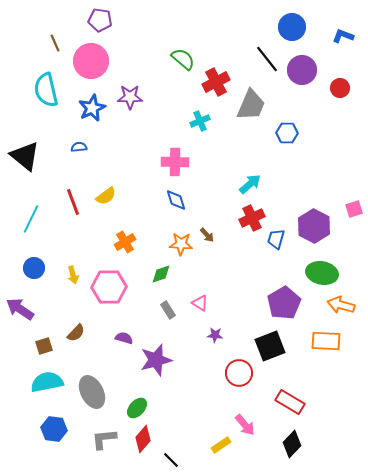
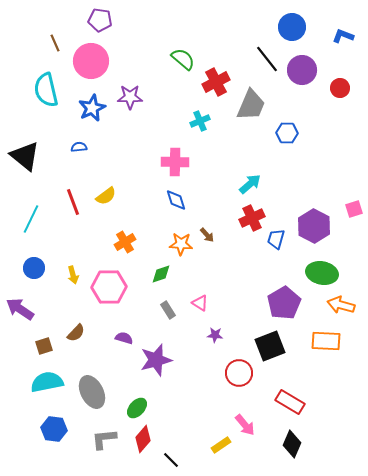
black diamond at (292, 444): rotated 20 degrees counterclockwise
